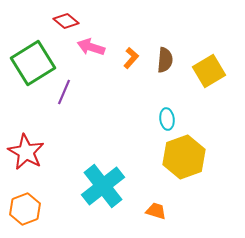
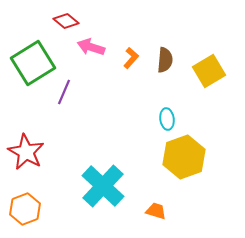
cyan cross: rotated 9 degrees counterclockwise
